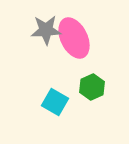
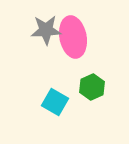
pink ellipse: moved 1 px left, 1 px up; rotated 15 degrees clockwise
